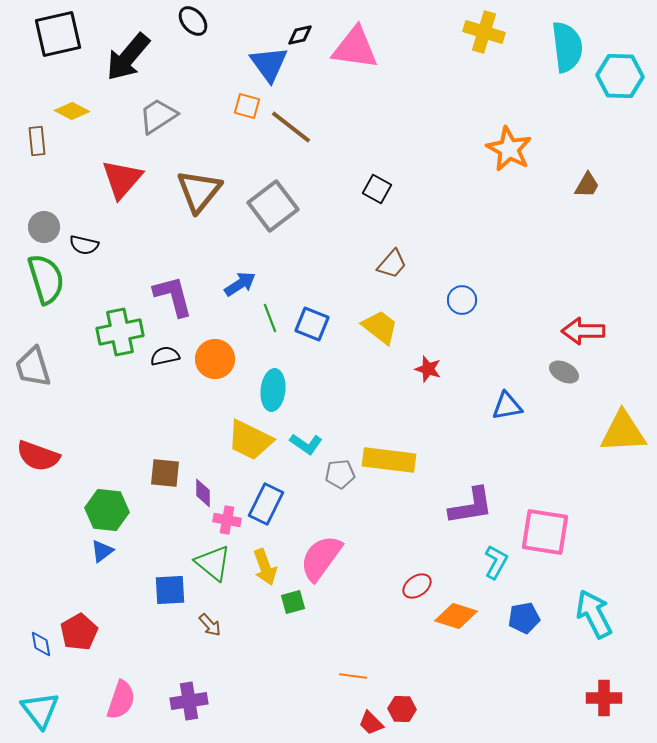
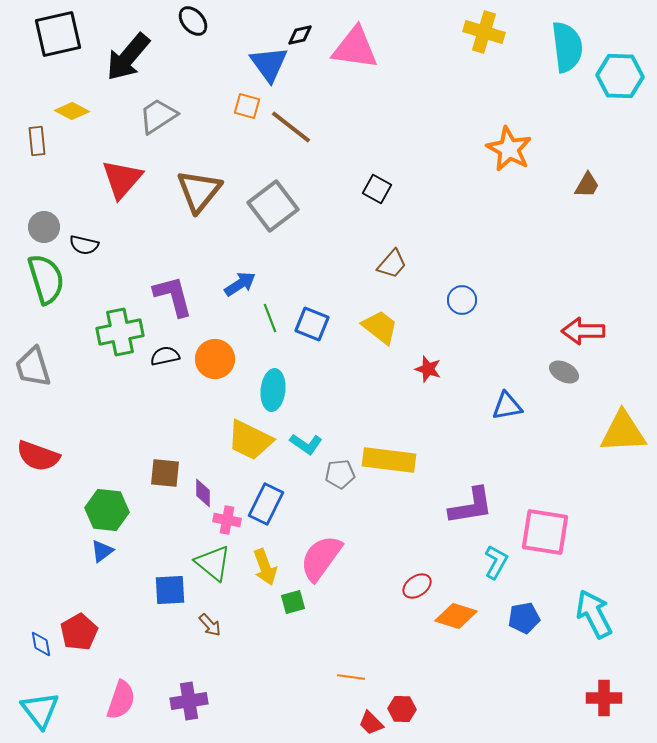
orange line at (353, 676): moved 2 px left, 1 px down
